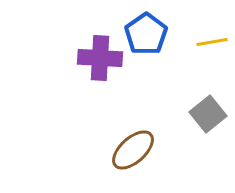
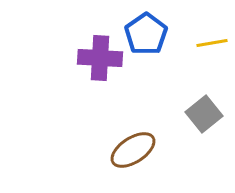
yellow line: moved 1 px down
gray square: moved 4 px left
brown ellipse: rotated 9 degrees clockwise
